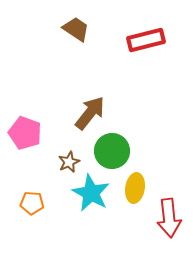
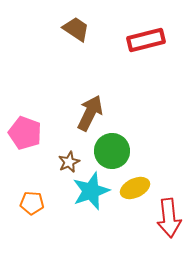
brown arrow: rotated 12 degrees counterclockwise
yellow ellipse: rotated 56 degrees clockwise
cyan star: moved 2 px up; rotated 24 degrees clockwise
